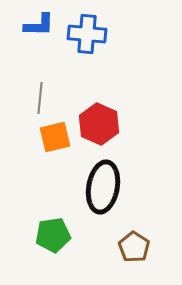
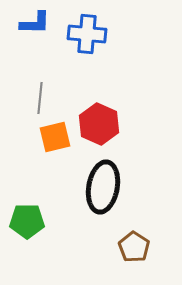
blue L-shape: moved 4 px left, 2 px up
green pentagon: moved 26 px left, 14 px up; rotated 8 degrees clockwise
